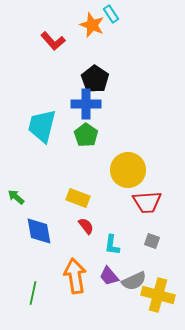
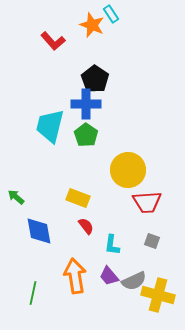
cyan trapezoid: moved 8 px right
